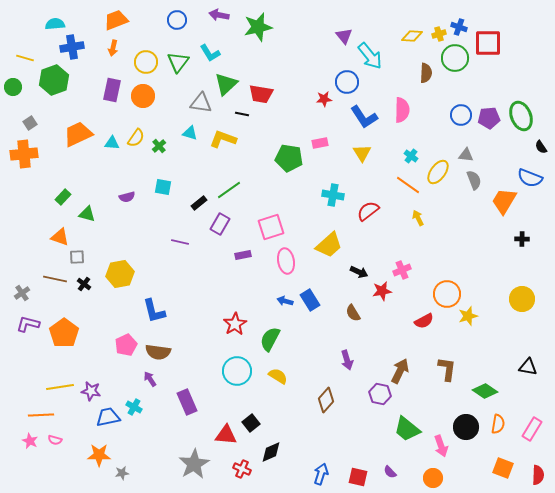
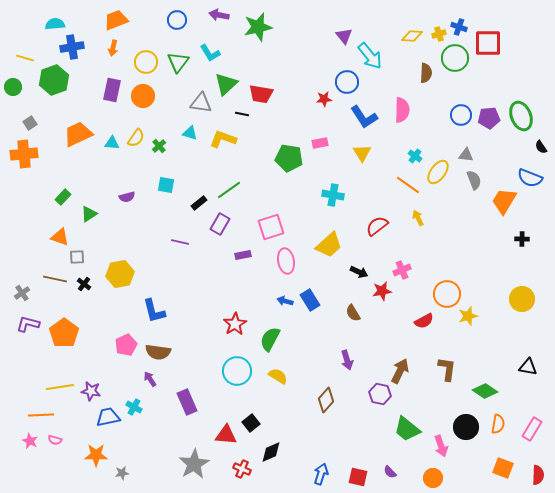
cyan cross at (411, 156): moved 4 px right
cyan square at (163, 187): moved 3 px right, 2 px up
red semicircle at (368, 211): moved 9 px right, 15 px down
green triangle at (87, 214): moved 2 px right; rotated 48 degrees counterclockwise
orange star at (99, 455): moved 3 px left
